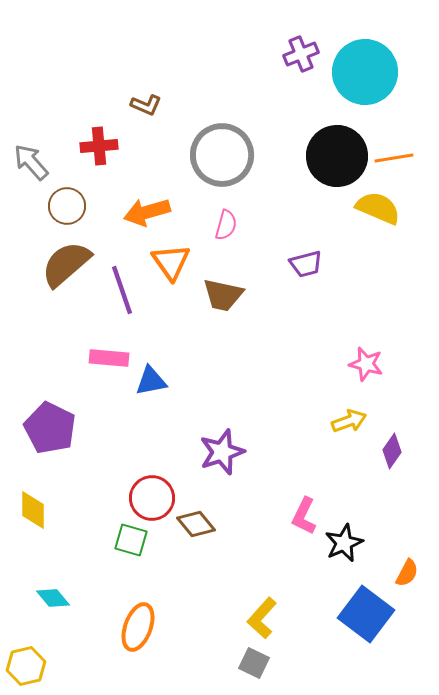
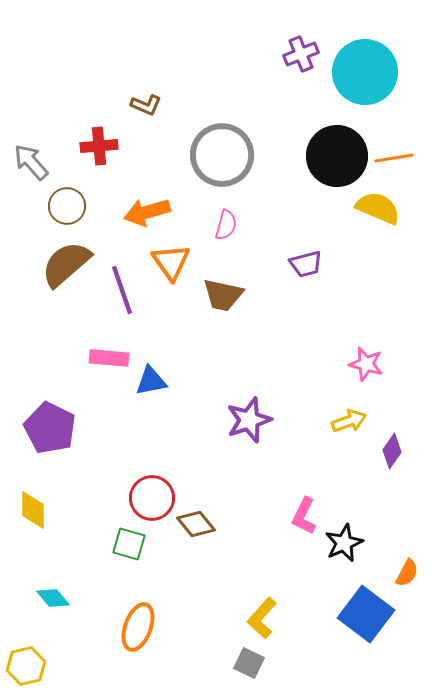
purple star: moved 27 px right, 32 px up
green square: moved 2 px left, 4 px down
gray square: moved 5 px left
